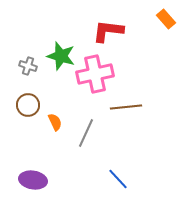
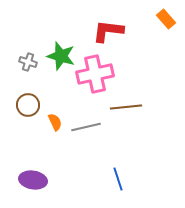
gray cross: moved 4 px up
gray line: moved 6 px up; rotated 52 degrees clockwise
blue line: rotated 25 degrees clockwise
